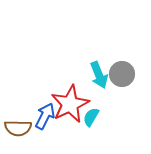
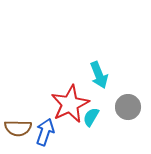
gray circle: moved 6 px right, 33 px down
blue arrow: moved 16 px down; rotated 8 degrees counterclockwise
